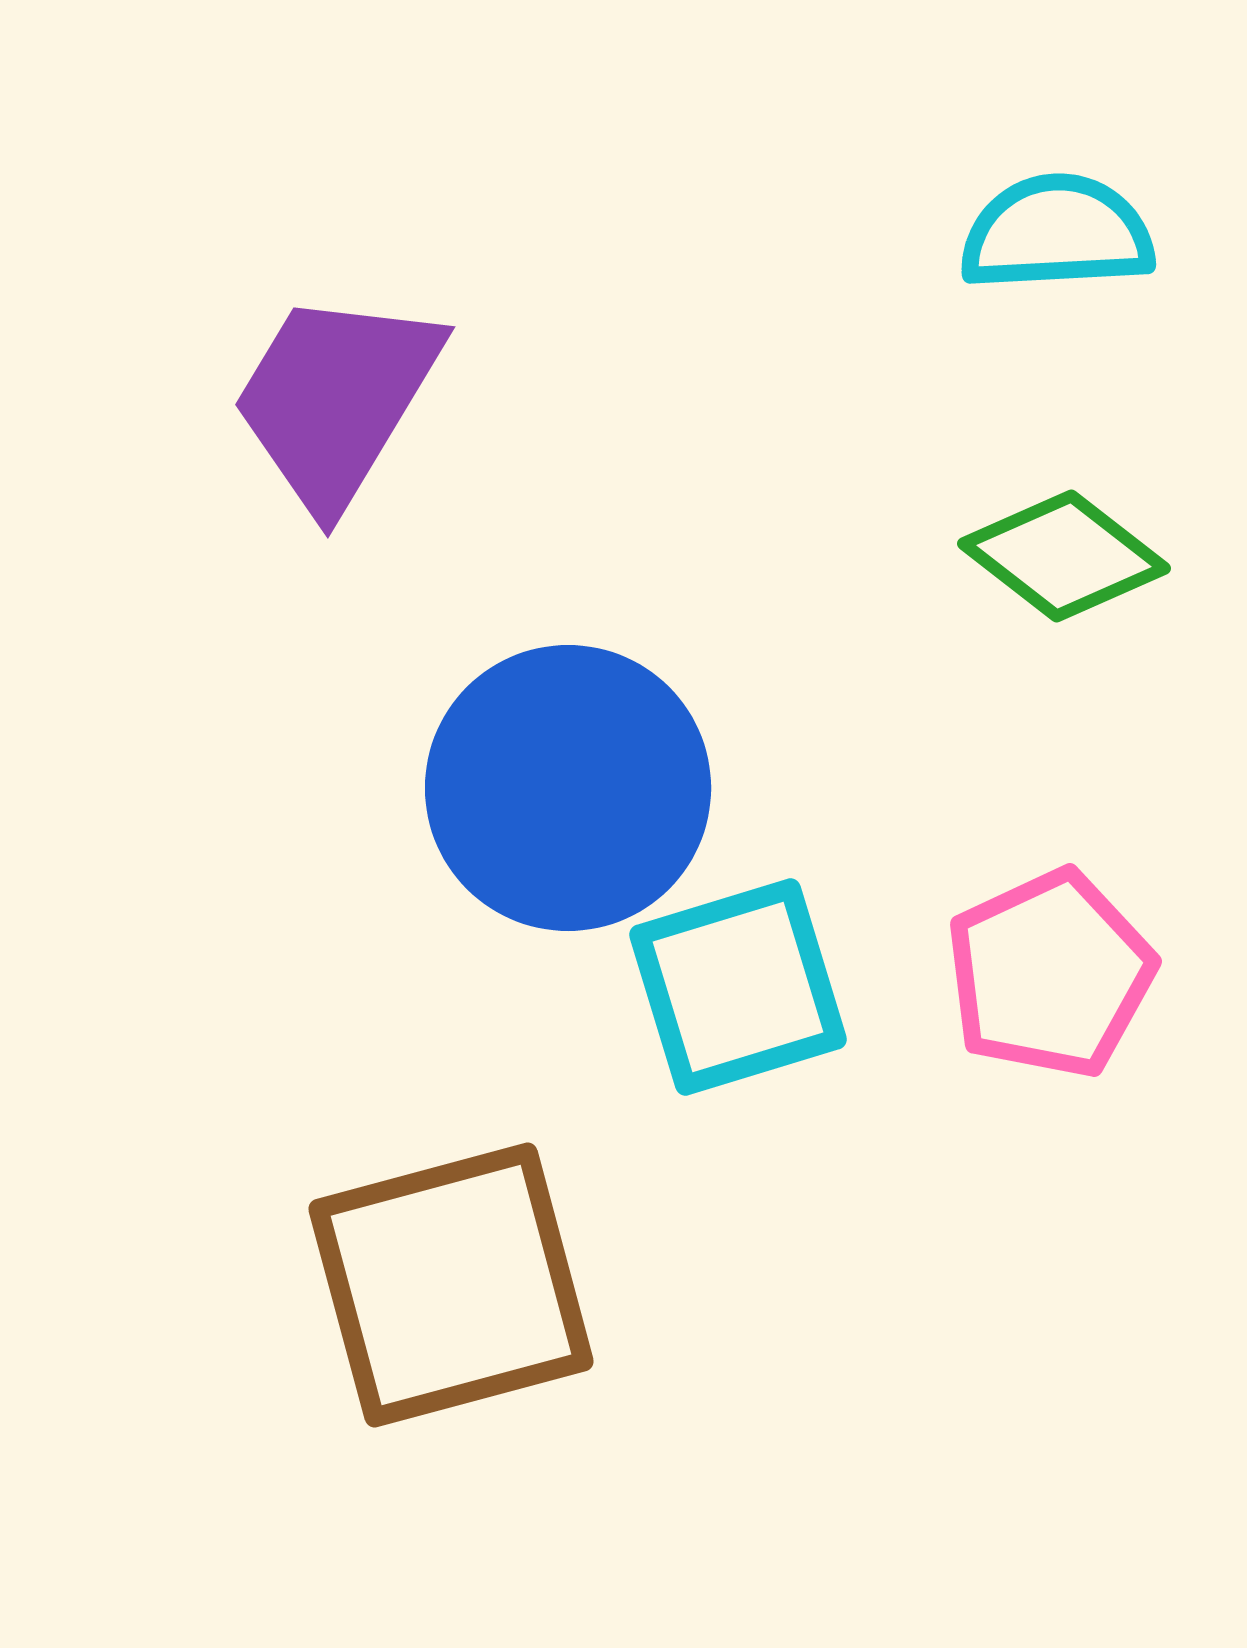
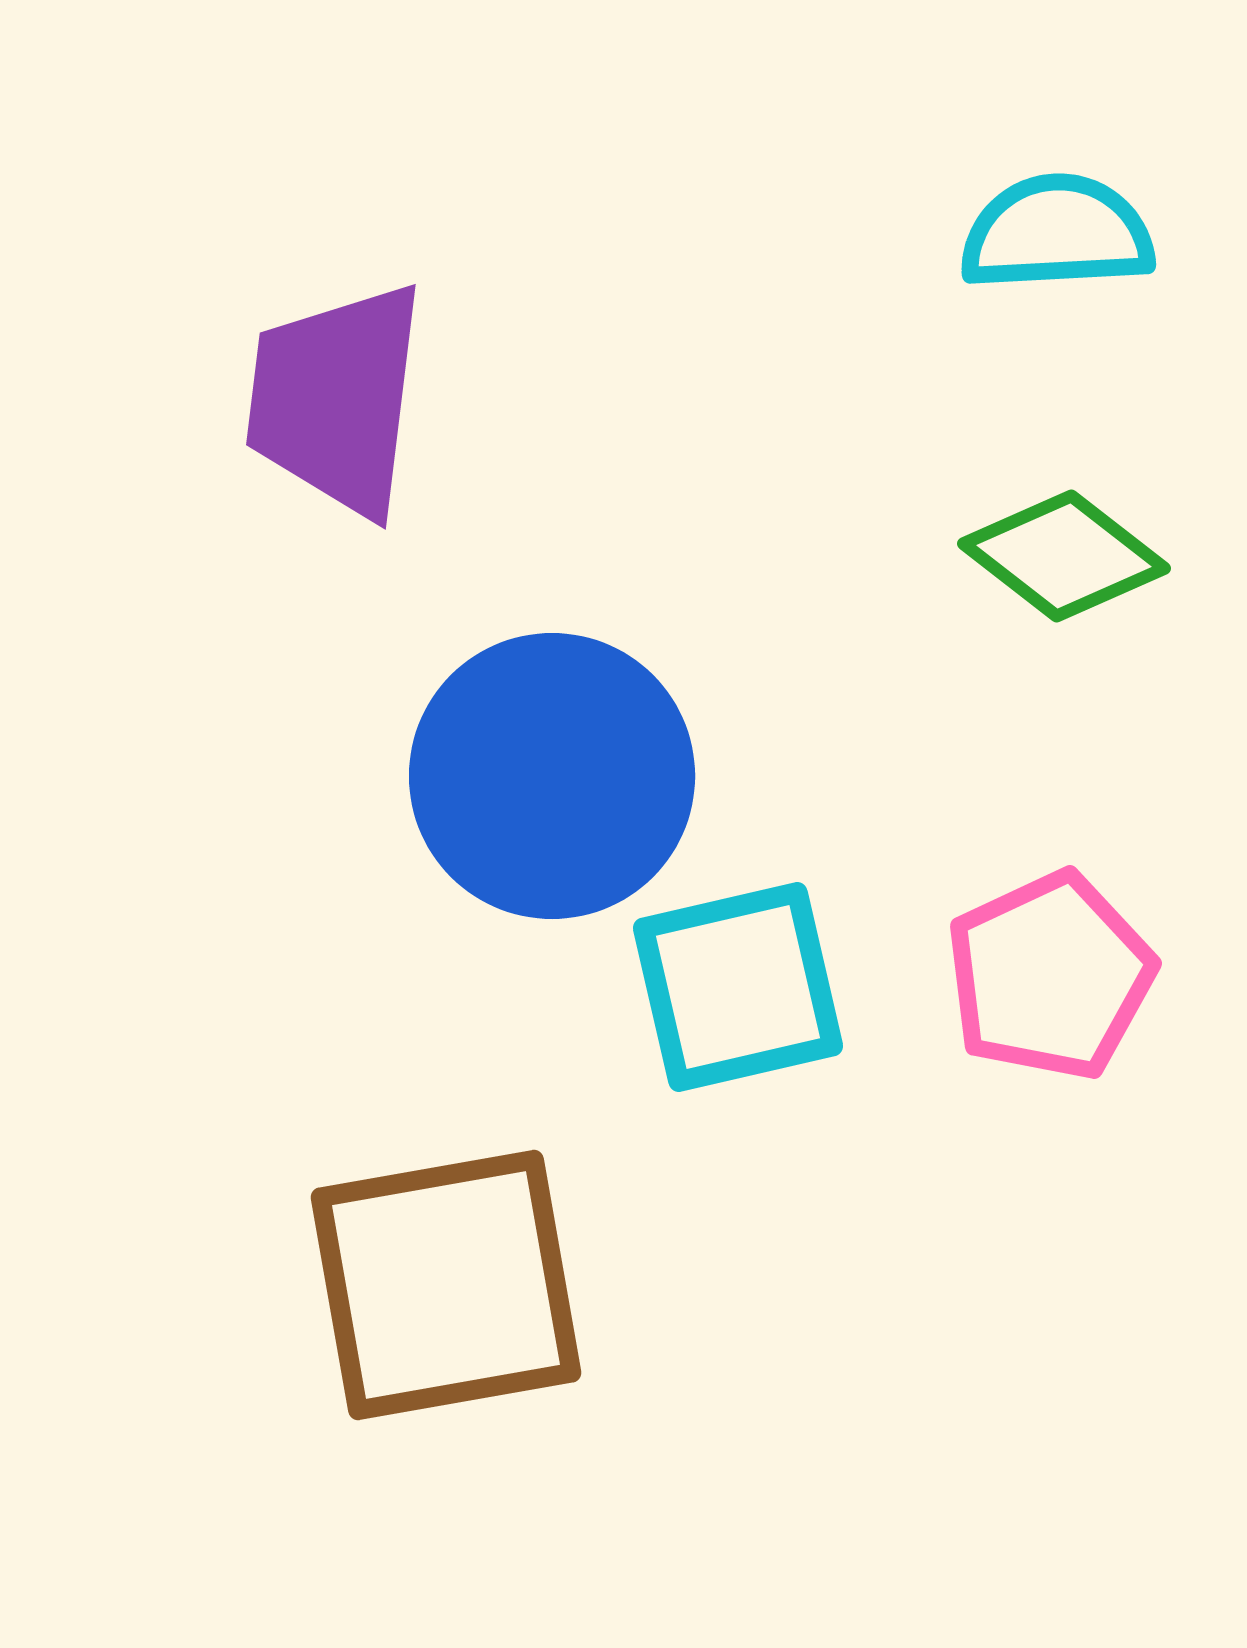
purple trapezoid: rotated 24 degrees counterclockwise
blue circle: moved 16 px left, 12 px up
pink pentagon: moved 2 px down
cyan square: rotated 4 degrees clockwise
brown square: moved 5 px left; rotated 5 degrees clockwise
